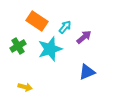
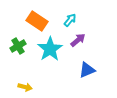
cyan arrow: moved 5 px right, 7 px up
purple arrow: moved 6 px left, 3 px down
cyan star: rotated 15 degrees counterclockwise
blue triangle: moved 2 px up
